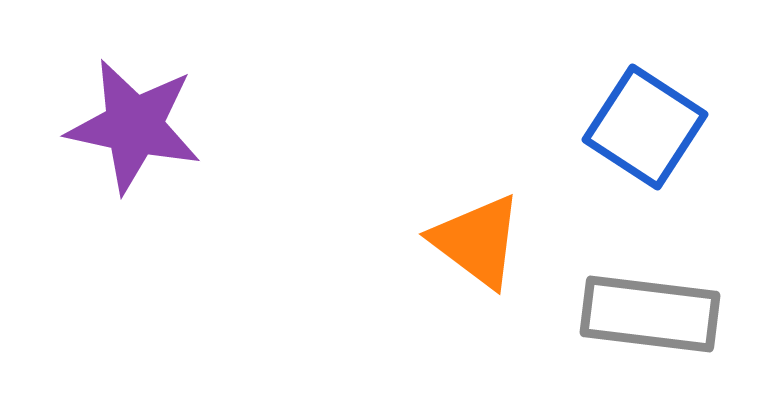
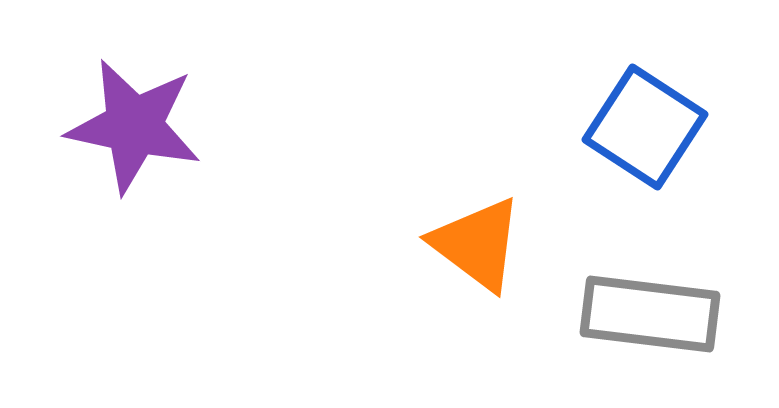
orange triangle: moved 3 px down
